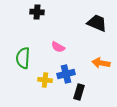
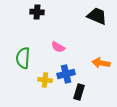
black trapezoid: moved 7 px up
